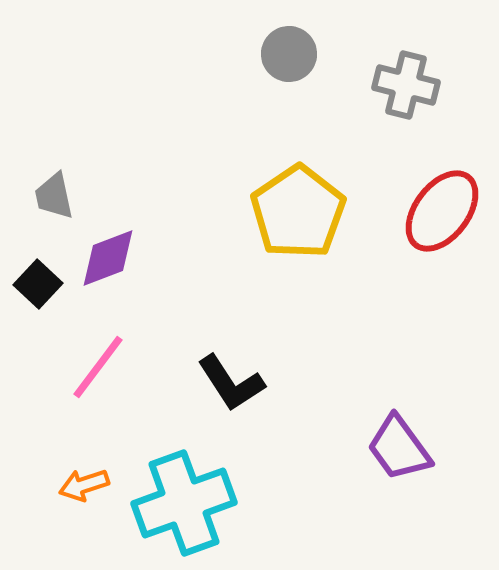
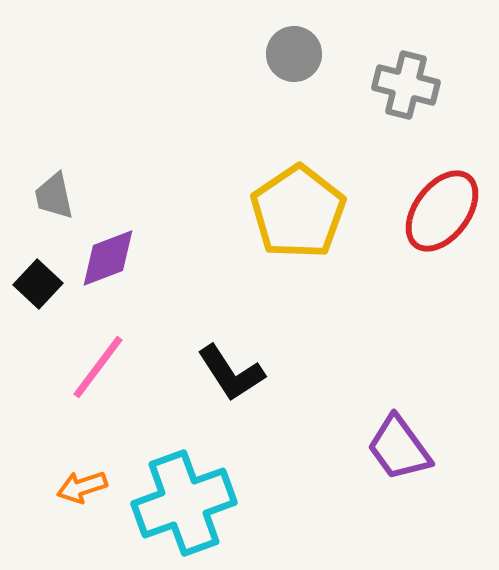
gray circle: moved 5 px right
black L-shape: moved 10 px up
orange arrow: moved 2 px left, 2 px down
